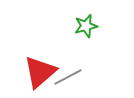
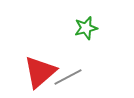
green star: moved 2 px down
